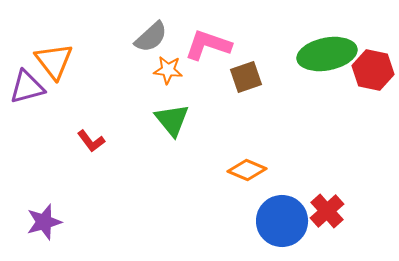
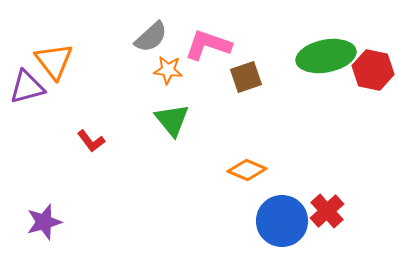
green ellipse: moved 1 px left, 2 px down
